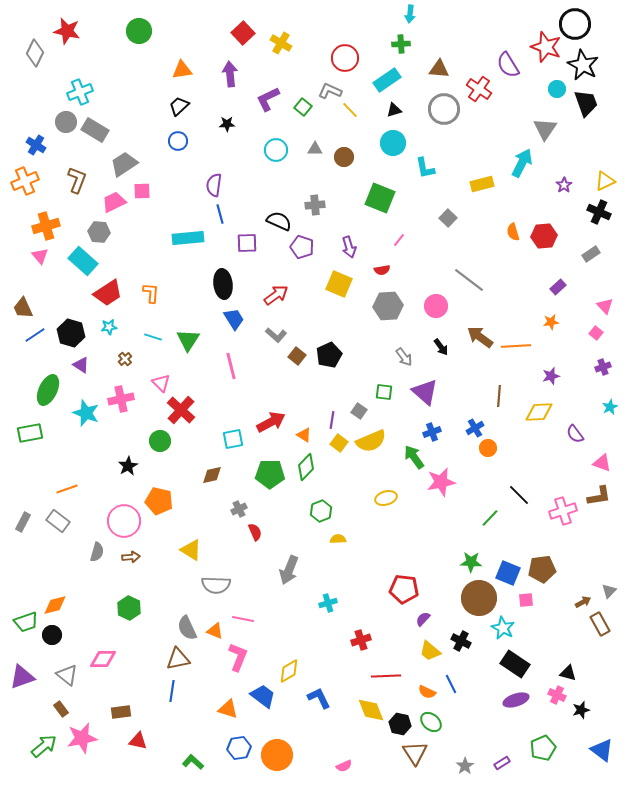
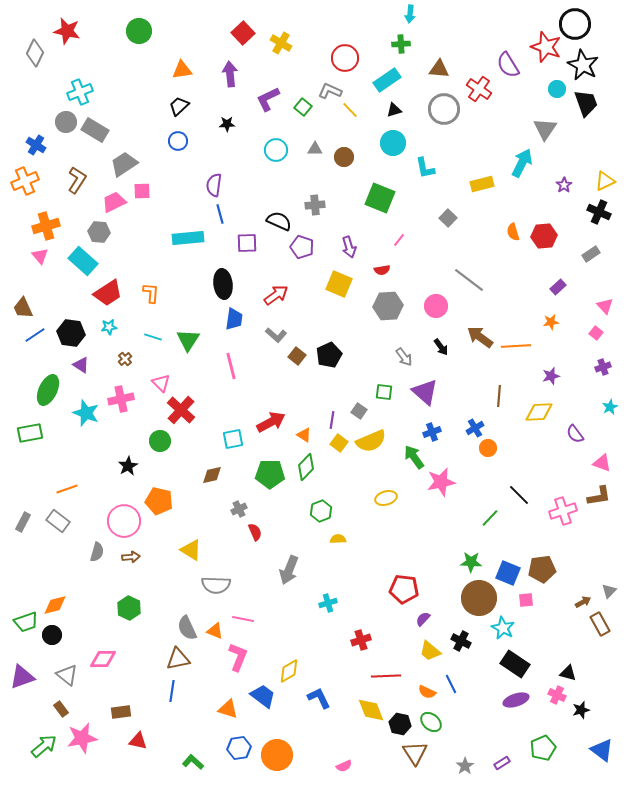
brown L-shape at (77, 180): rotated 12 degrees clockwise
blue trapezoid at (234, 319): rotated 40 degrees clockwise
black hexagon at (71, 333): rotated 8 degrees counterclockwise
